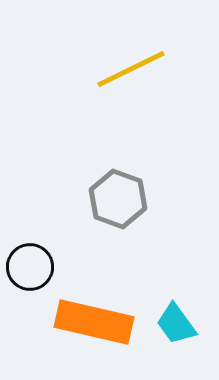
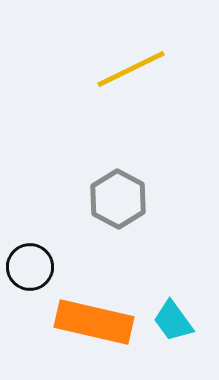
gray hexagon: rotated 8 degrees clockwise
cyan trapezoid: moved 3 px left, 3 px up
